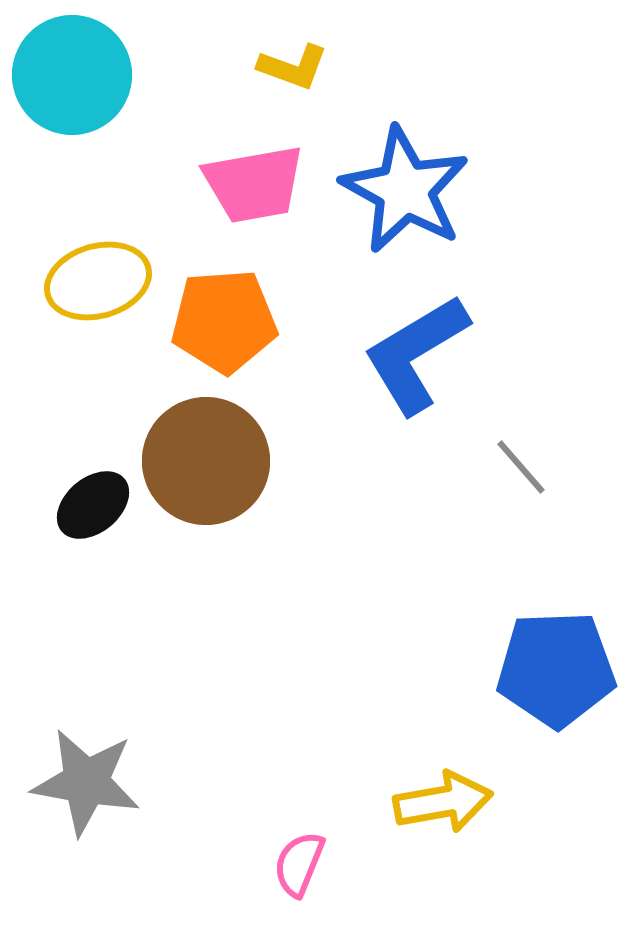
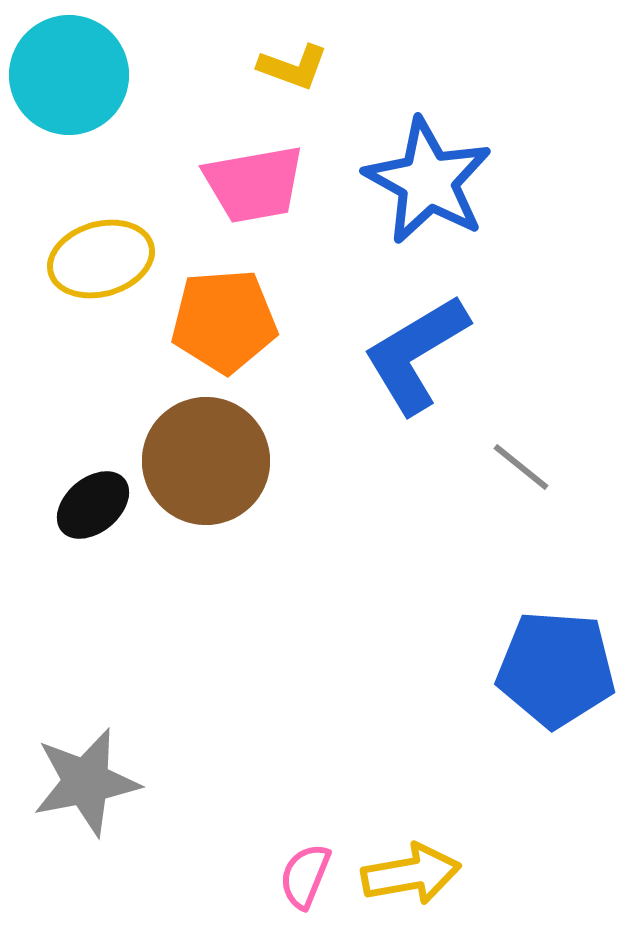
cyan circle: moved 3 px left
blue star: moved 23 px right, 9 px up
yellow ellipse: moved 3 px right, 22 px up
gray line: rotated 10 degrees counterclockwise
blue pentagon: rotated 6 degrees clockwise
gray star: rotated 21 degrees counterclockwise
yellow arrow: moved 32 px left, 72 px down
pink semicircle: moved 6 px right, 12 px down
